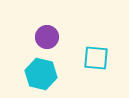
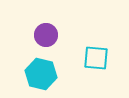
purple circle: moved 1 px left, 2 px up
